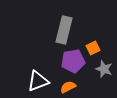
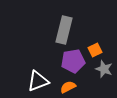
orange square: moved 2 px right, 2 px down
